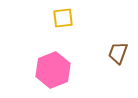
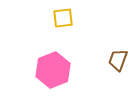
brown trapezoid: moved 7 px down
